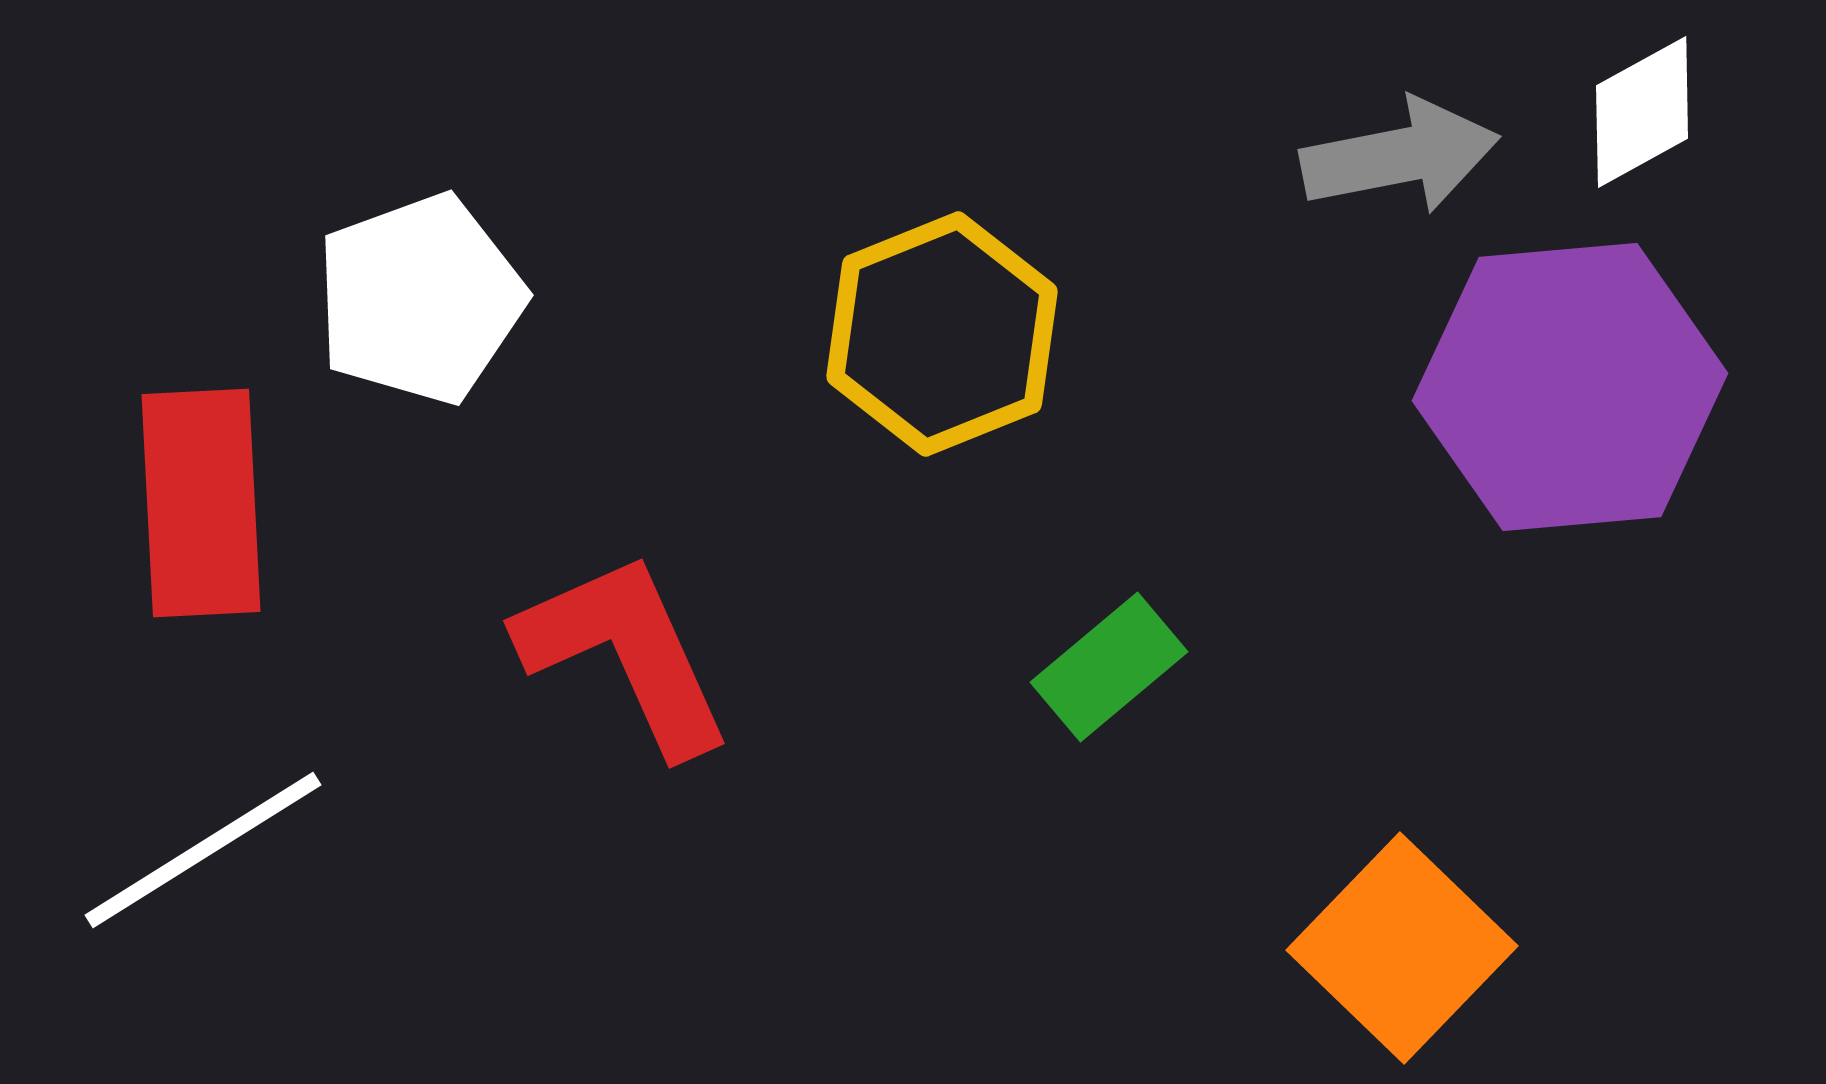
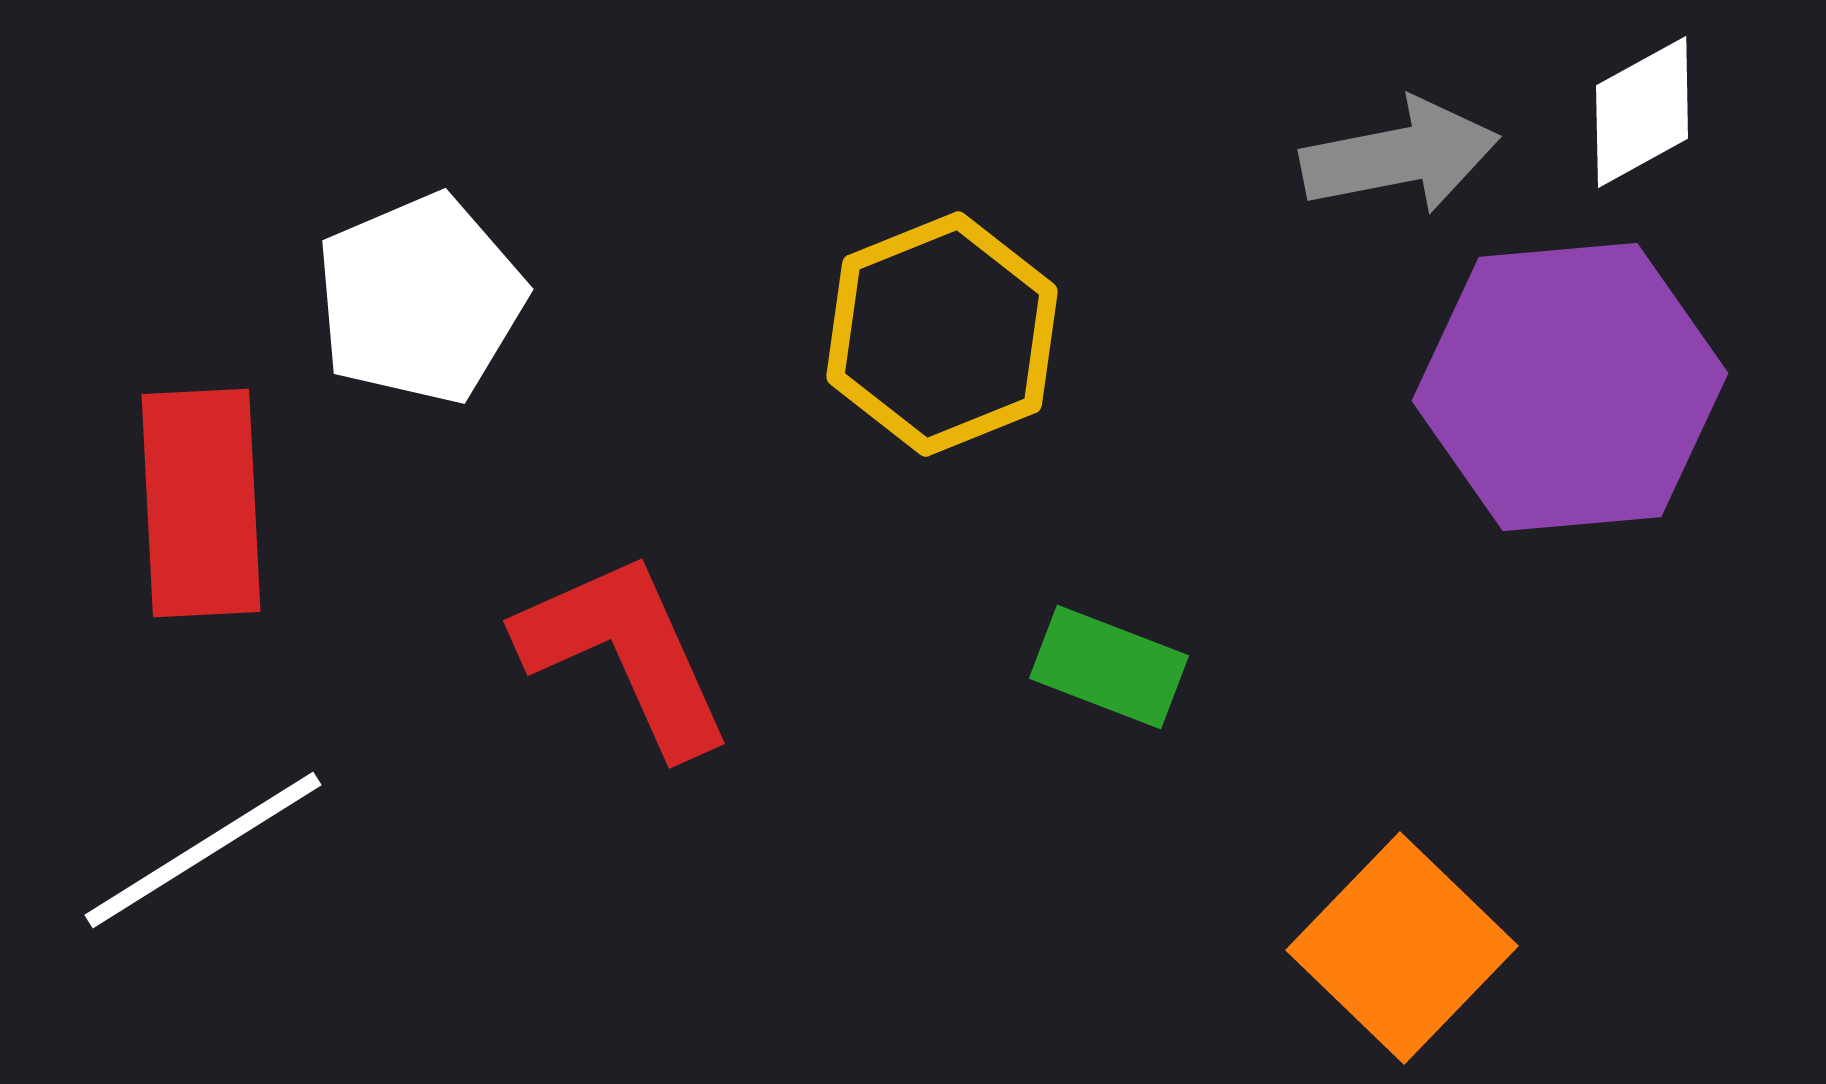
white pentagon: rotated 3 degrees counterclockwise
green rectangle: rotated 61 degrees clockwise
